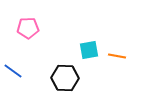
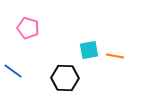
pink pentagon: rotated 20 degrees clockwise
orange line: moved 2 px left
